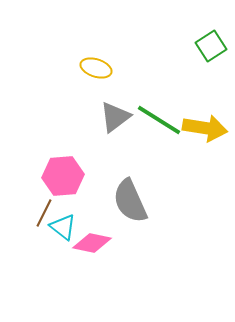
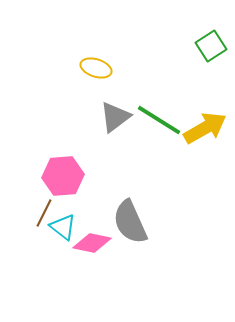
yellow arrow: rotated 39 degrees counterclockwise
gray semicircle: moved 21 px down
